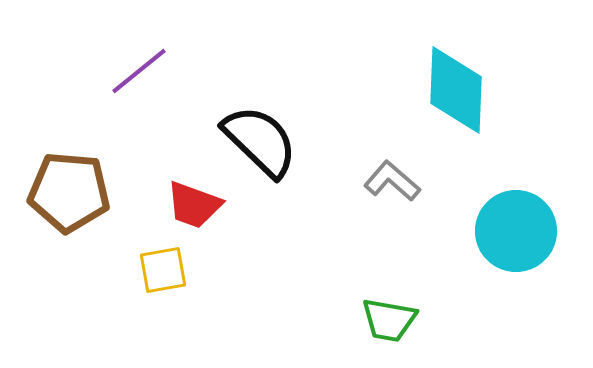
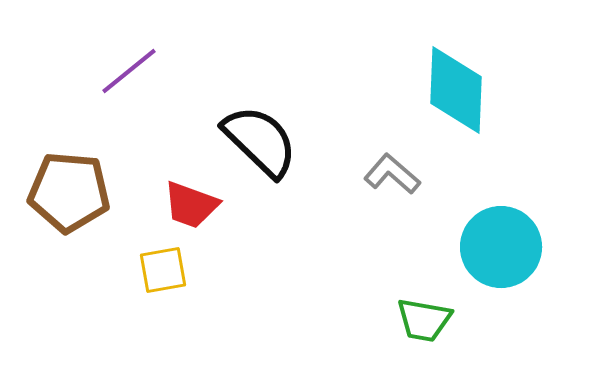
purple line: moved 10 px left
gray L-shape: moved 7 px up
red trapezoid: moved 3 px left
cyan circle: moved 15 px left, 16 px down
green trapezoid: moved 35 px right
